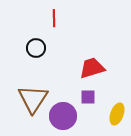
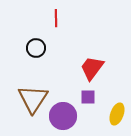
red line: moved 2 px right
red trapezoid: rotated 36 degrees counterclockwise
